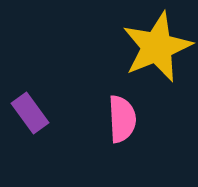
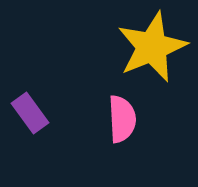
yellow star: moved 5 px left
